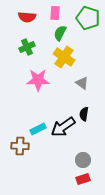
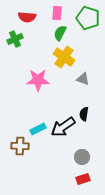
pink rectangle: moved 2 px right
green cross: moved 12 px left, 8 px up
gray triangle: moved 1 px right, 4 px up; rotated 16 degrees counterclockwise
gray circle: moved 1 px left, 3 px up
